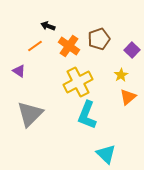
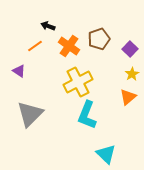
purple square: moved 2 px left, 1 px up
yellow star: moved 11 px right, 1 px up
